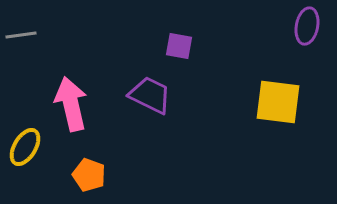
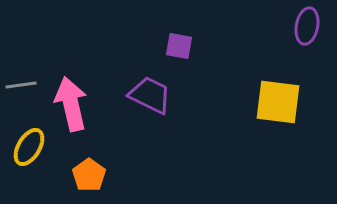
gray line: moved 50 px down
yellow ellipse: moved 4 px right
orange pentagon: rotated 16 degrees clockwise
